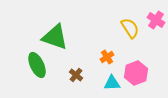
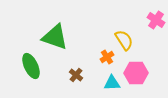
yellow semicircle: moved 6 px left, 12 px down
green ellipse: moved 6 px left, 1 px down
pink hexagon: rotated 20 degrees clockwise
